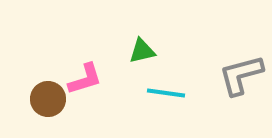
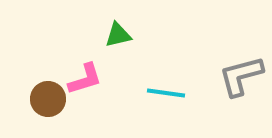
green triangle: moved 24 px left, 16 px up
gray L-shape: moved 1 px down
